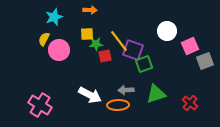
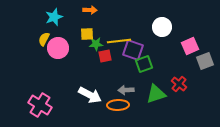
white circle: moved 5 px left, 4 px up
yellow line: rotated 60 degrees counterclockwise
pink circle: moved 1 px left, 2 px up
red cross: moved 11 px left, 19 px up
